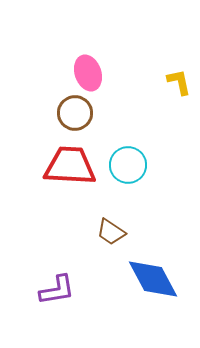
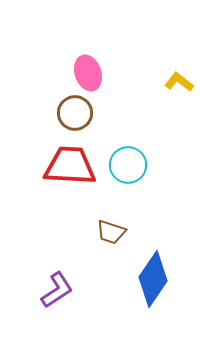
yellow L-shape: rotated 40 degrees counterclockwise
brown trapezoid: rotated 16 degrees counterclockwise
blue diamond: rotated 62 degrees clockwise
purple L-shape: rotated 24 degrees counterclockwise
